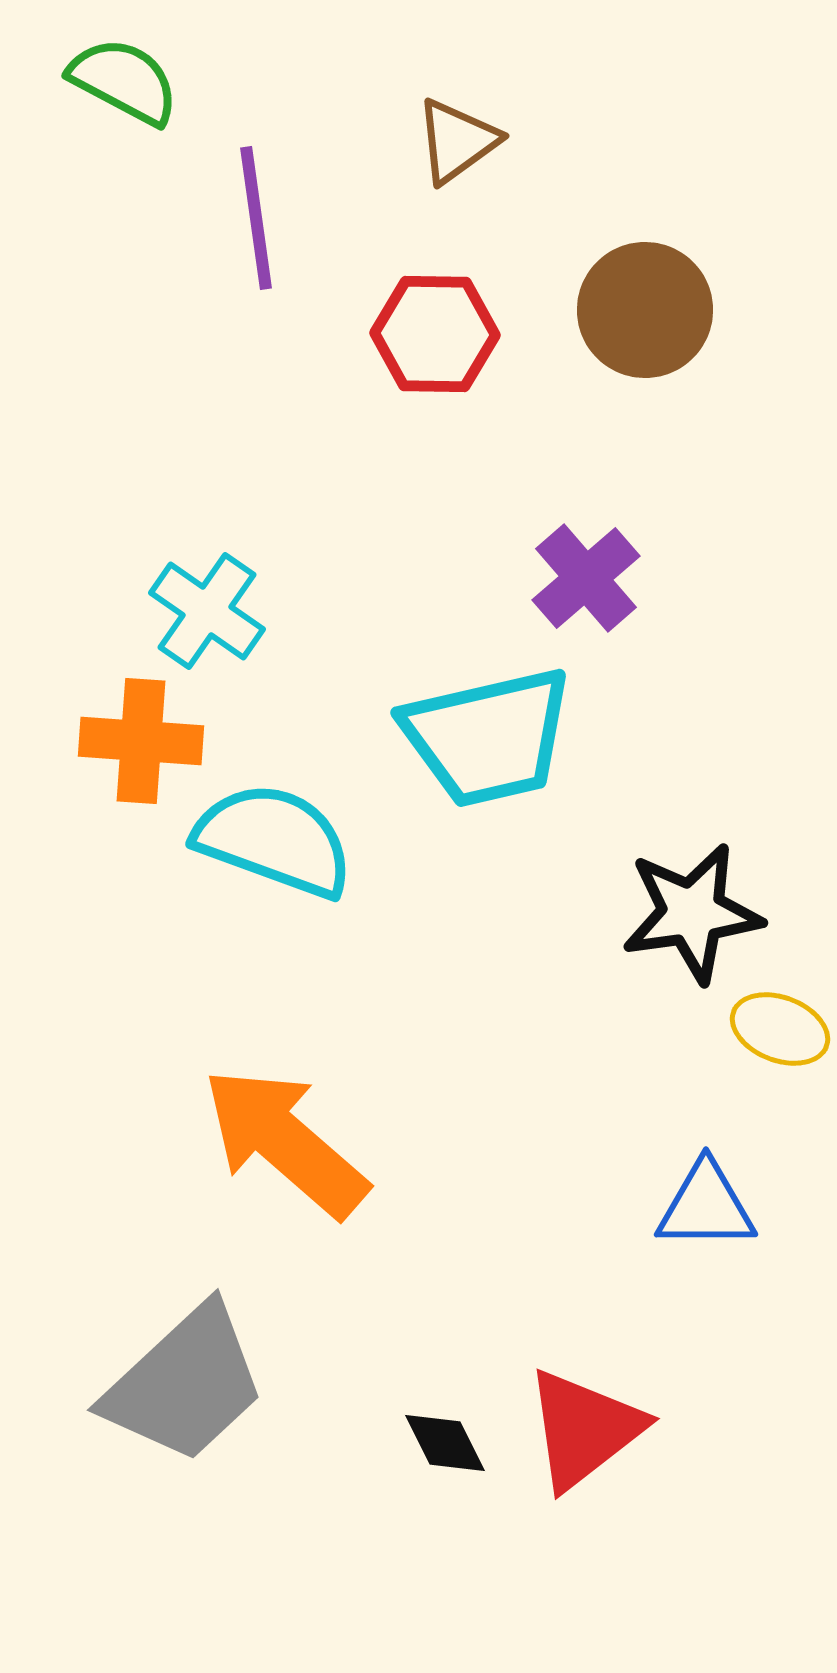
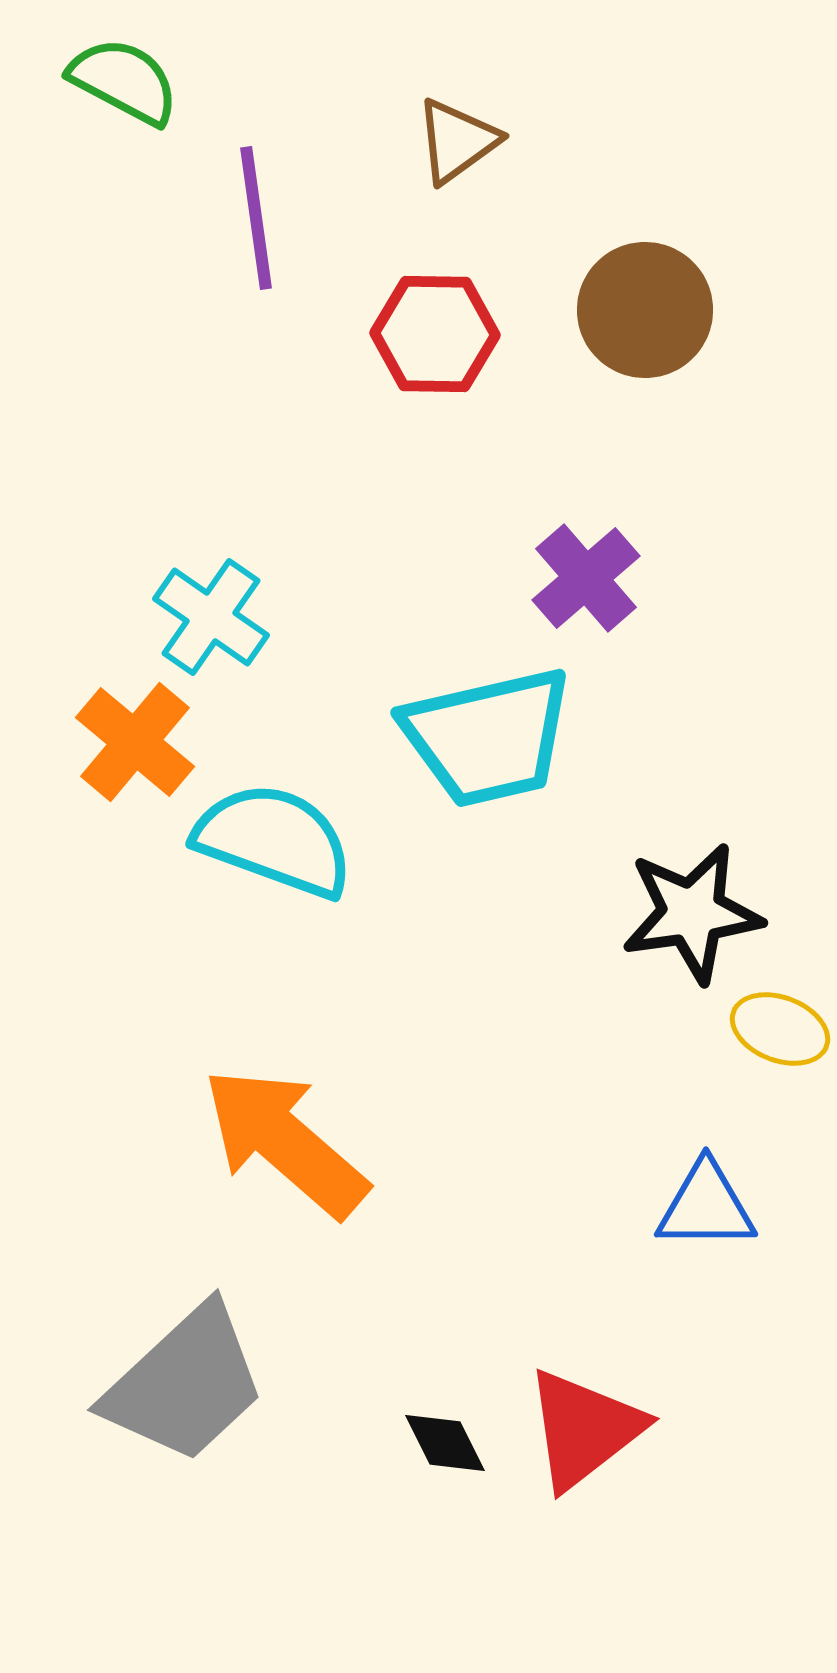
cyan cross: moved 4 px right, 6 px down
orange cross: moved 6 px left, 1 px down; rotated 36 degrees clockwise
